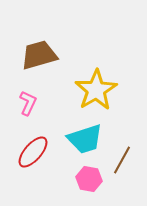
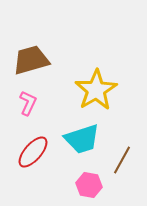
brown trapezoid: moved 8 px left, 5 px down
cyan trapezoid: moved 3 px left
pink hexagon: moved 6 px down
